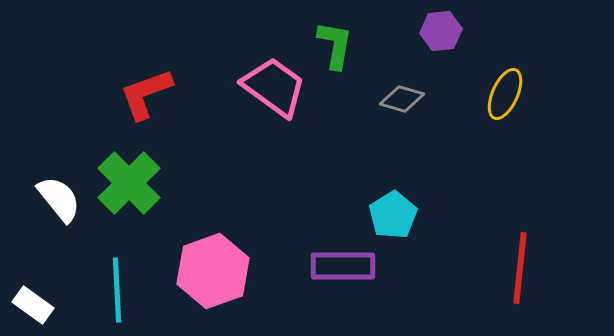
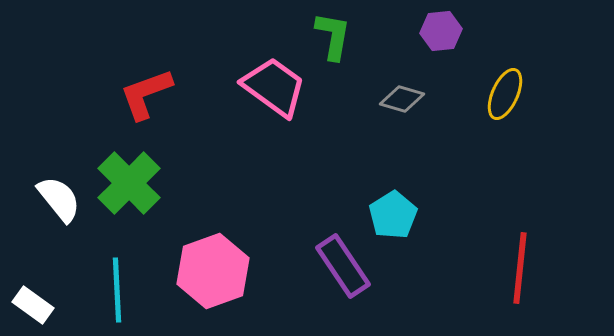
green L-shape: moved 2 px left, 9 px up
purple rectangle: rotated 56 degrees clockwise
